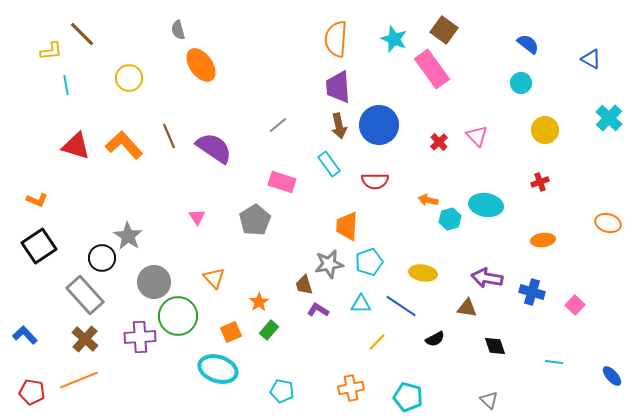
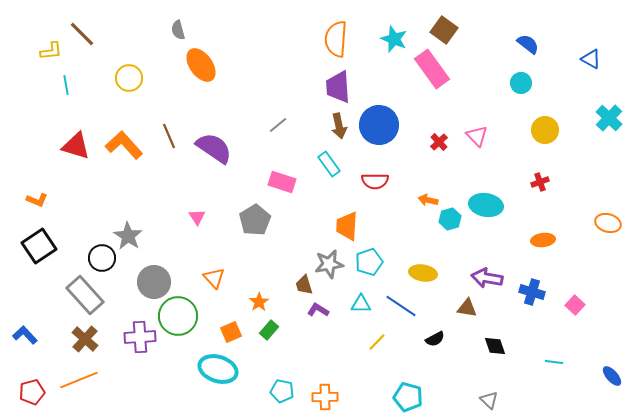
orange cross at (351, 388): moved 26 px left, 9 px down; rotated 10 degrees clockwise
red pentagon at (32, 392): rotated 25 degrees counterclockwise
